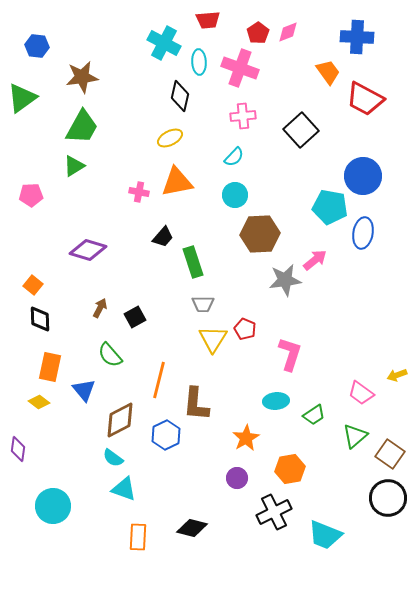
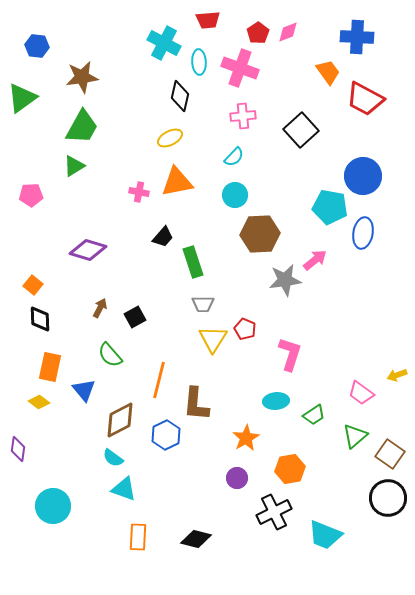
black diamond at (192, 528): moved 4 px right, 11 px down
